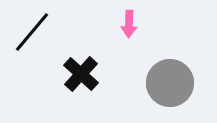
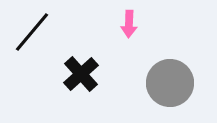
black cross: rotated 6 degrees clockwise
